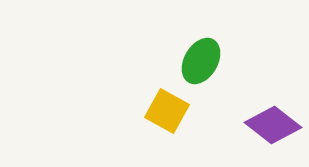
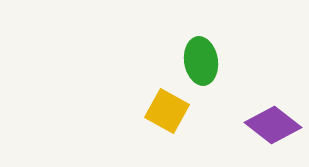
green ellipse: rotated 39 degrees counterclockwise
